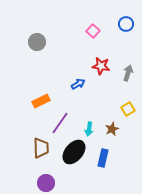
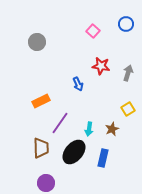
blue arrow: rotated 96 degrees clockwise
